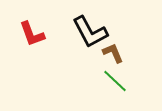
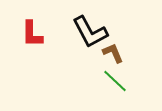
red L-shape: rotated 20 degrees clockwise
